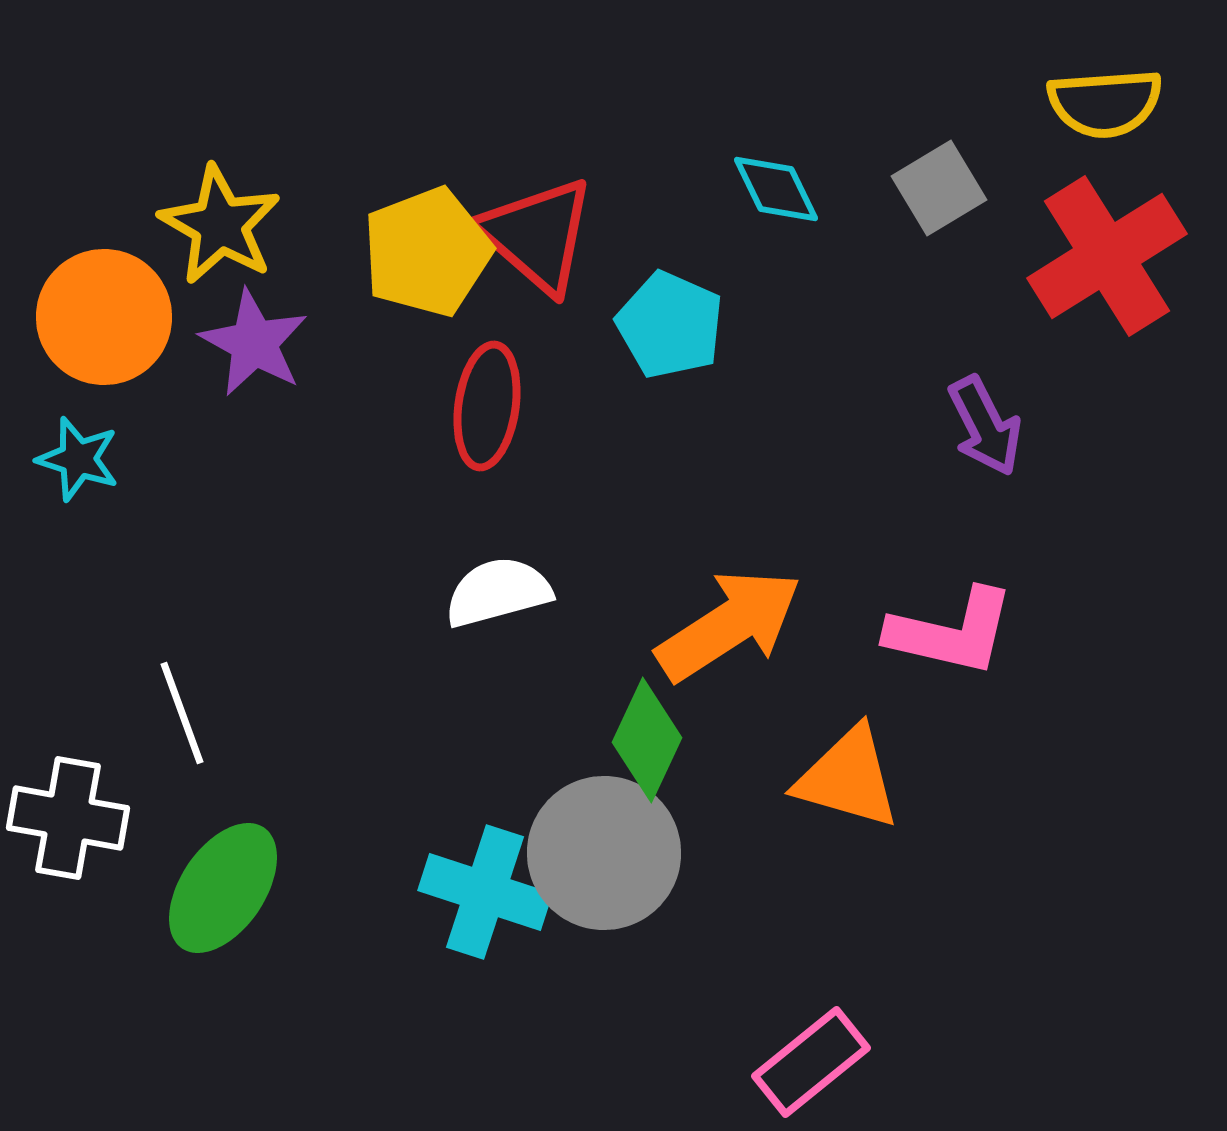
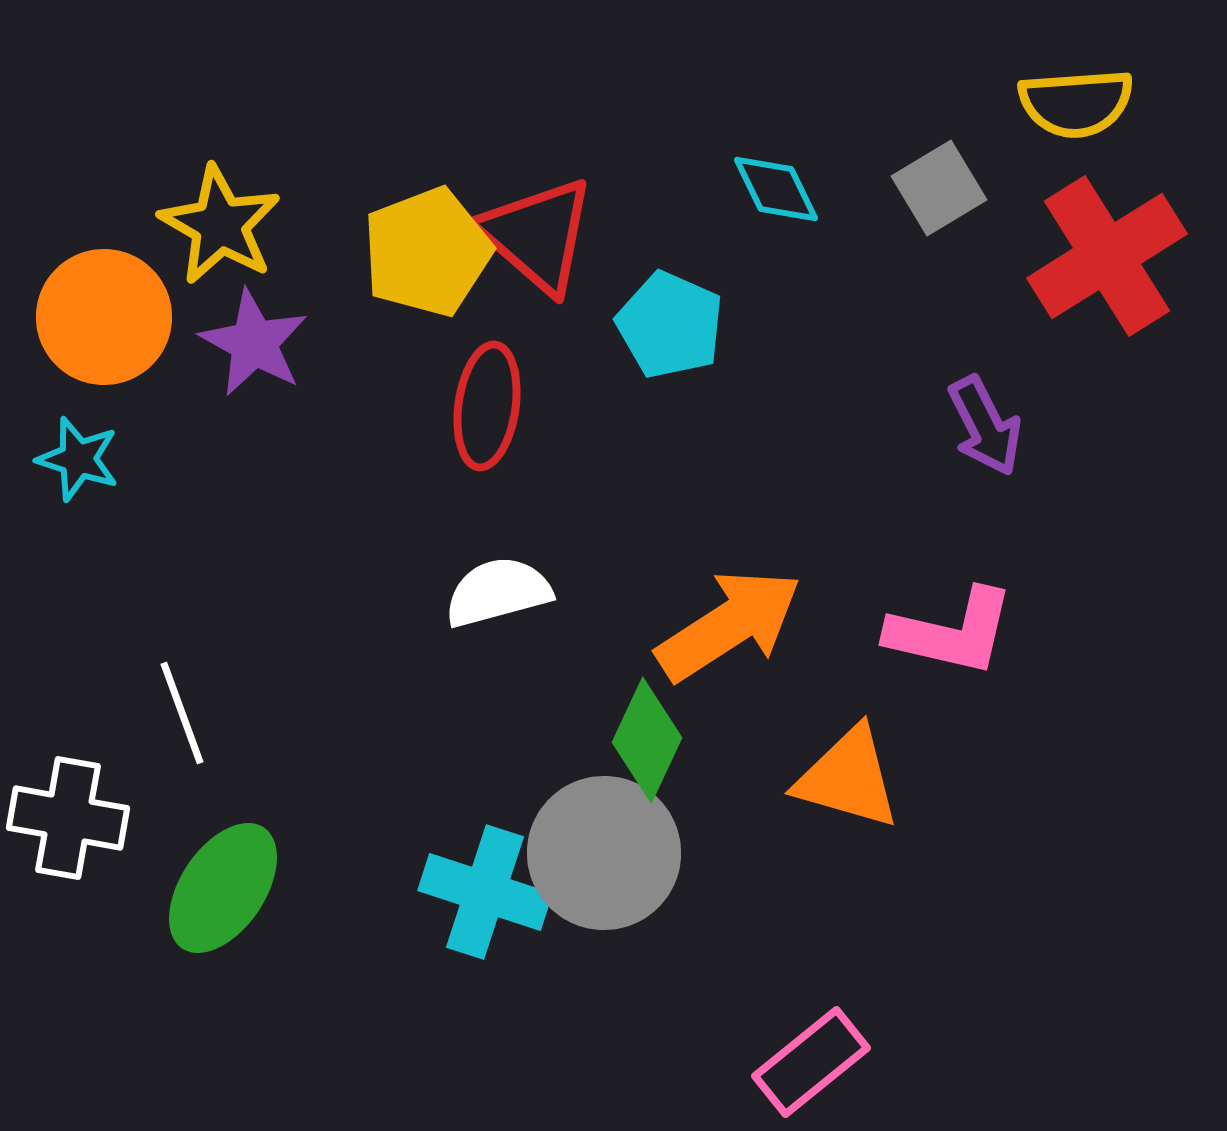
yellow semicircle: moved 29 px left
